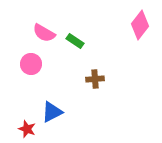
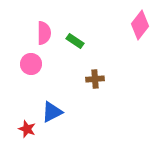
pink semicircle: rotated 120 degrees counterclockwise
